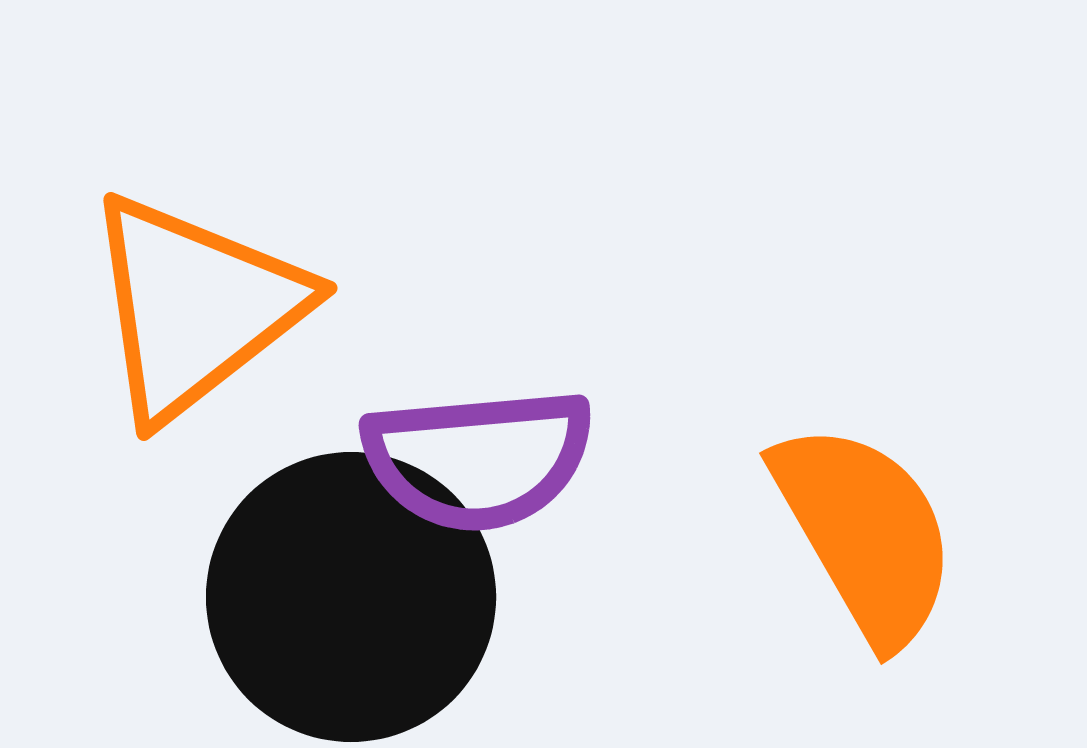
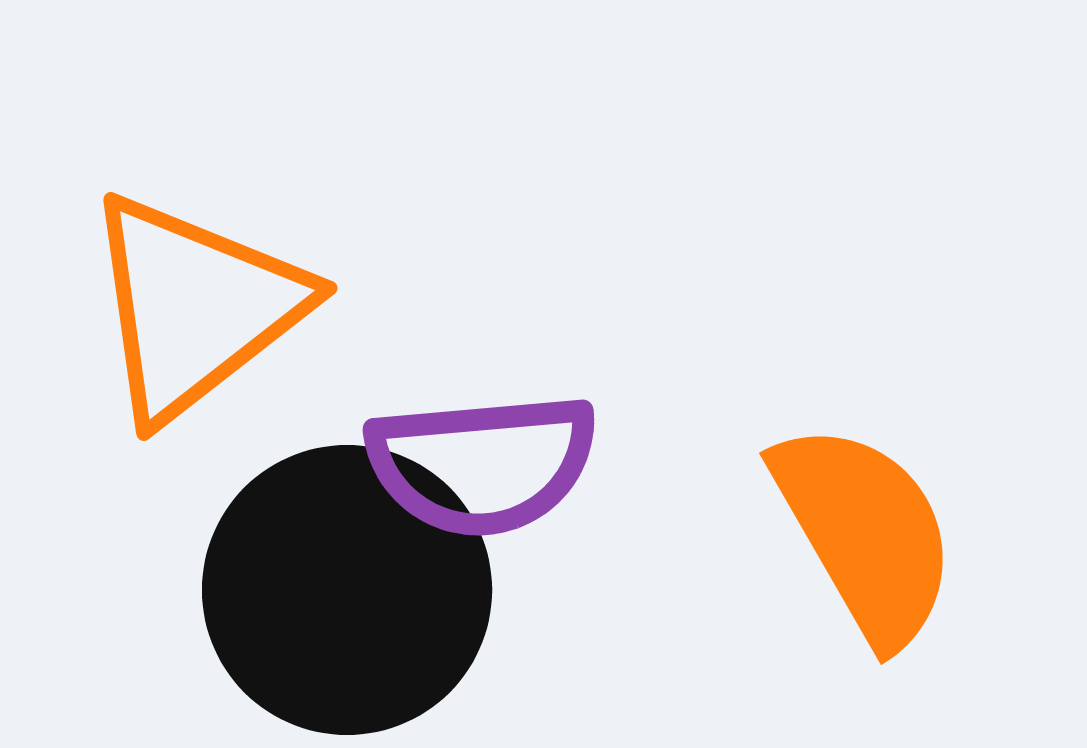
purple semicircle: moved 4 px right, 5 px down
black circle: moved 4 px left, 7 px up
